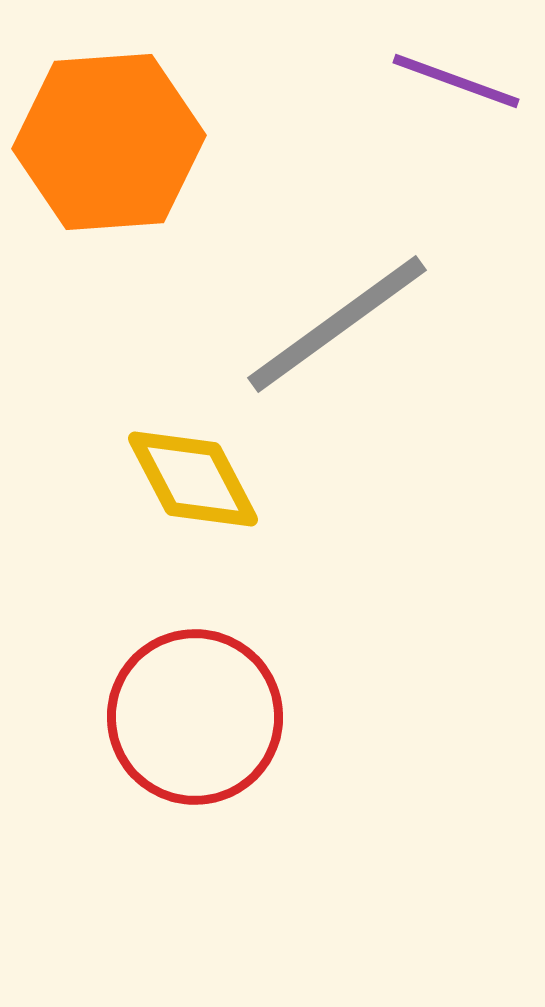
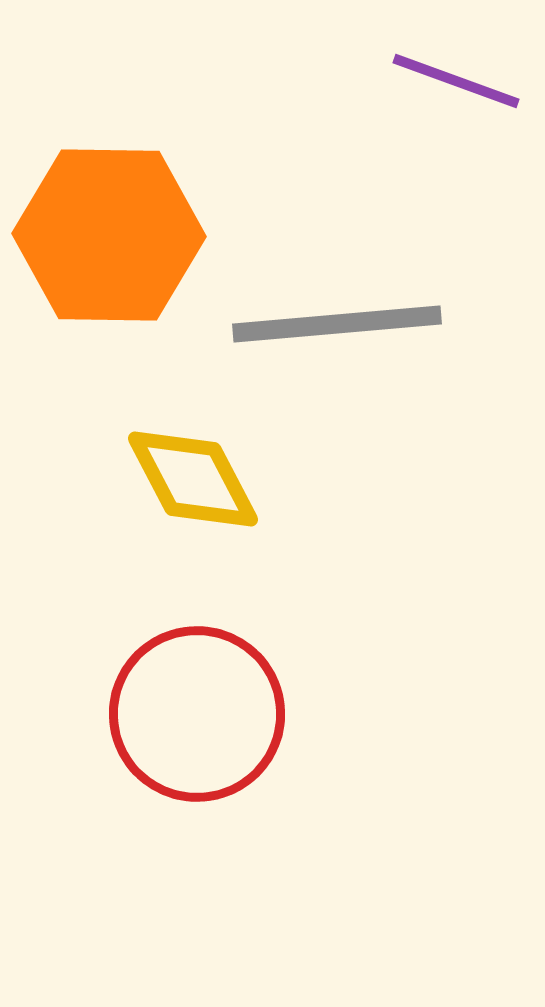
orange hexagon: moved 93 px down; rotated 5 degrees clockwise
gray line: rotated 31 degrees clockwise
red circle: moved 2 px right, 3 px up
